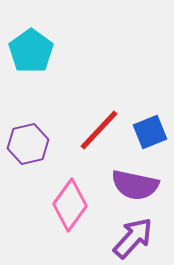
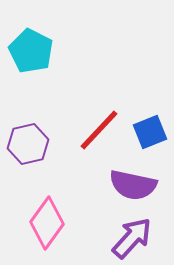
cyan pentagon: rotated 9 degrees counterclockwise
purple semicircle: moved 2 px left
pink diamond: moved 23 px left, 18 px down
purple arrow: moved 1 px left
